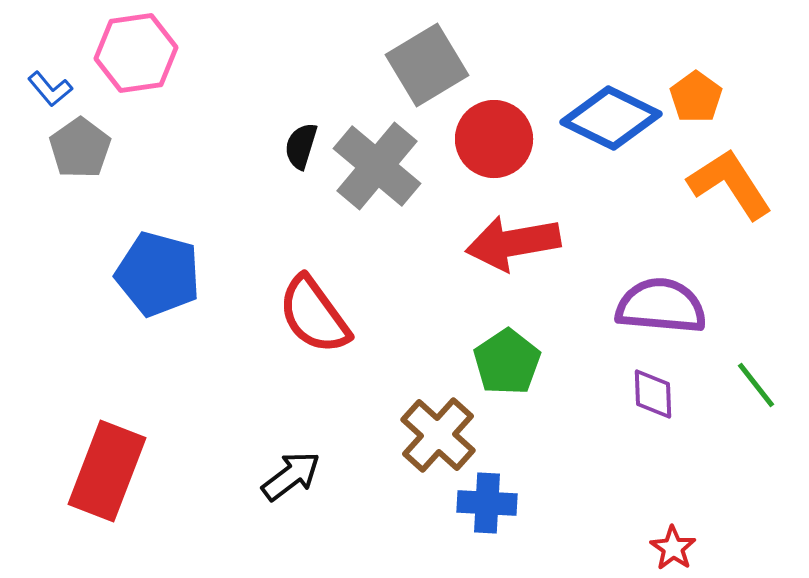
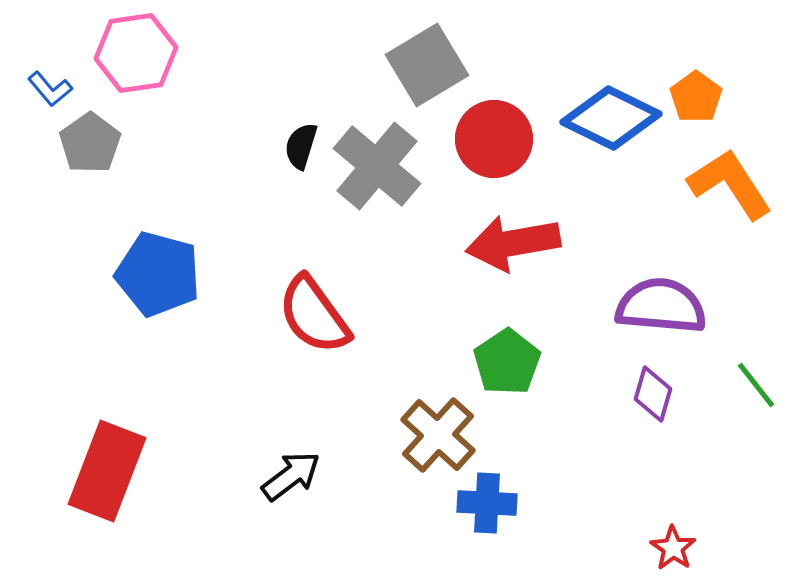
gray pentagon: moved 10 px right, 5 px up
purple diamond: rotated 18 degrees clockwise
